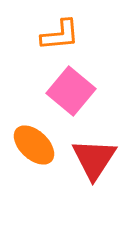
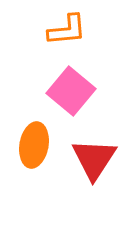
orange L-shape: moved 7 px right, 5 px up
orange ellipse: rotated 57 degrees clockwise
